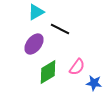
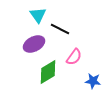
cyan triangle: moved 2 px right, 3 px down; rotated 36 degrees counterclockwise
purple ellipse: rotated 25 degrees clockwise
pink semicircle: moved 3 px left, 10 px up
blue star: moved 1 px left, 2 px up
